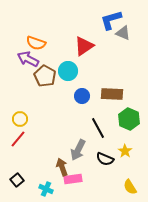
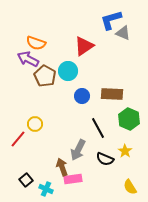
yellow circle: moved 15 px right, 5 px down
black square: moved 9 px right
